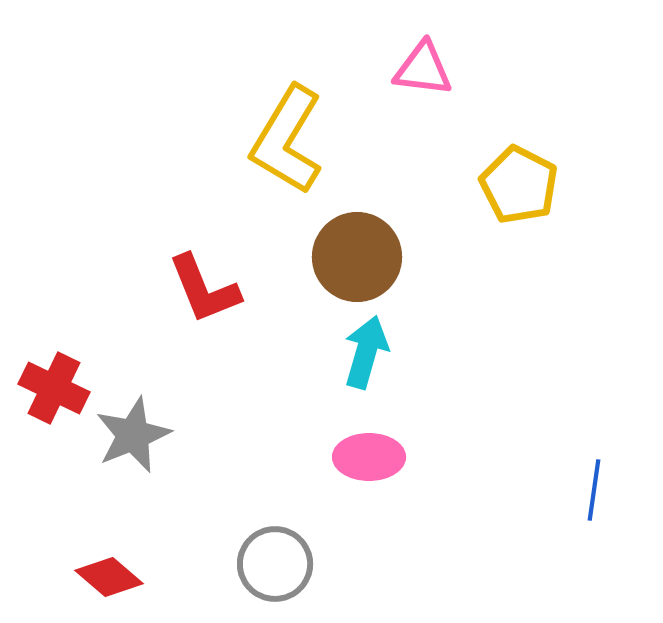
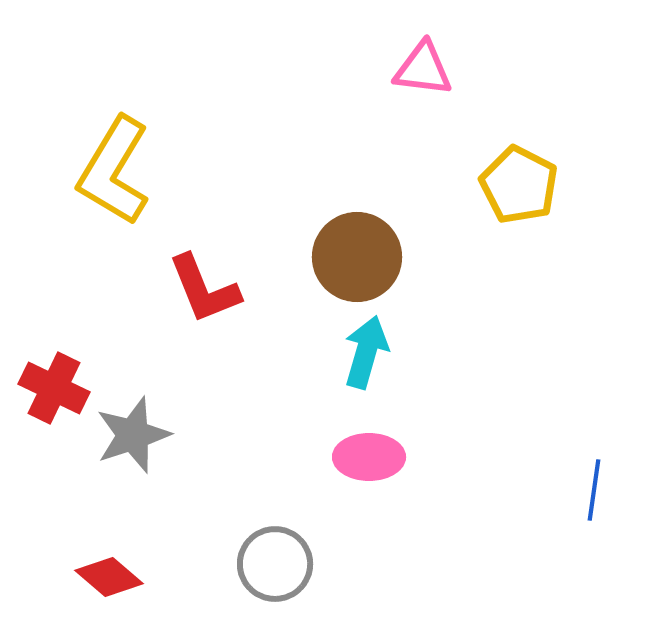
yellow L-shape: moved 173 px left, 31 px down
gray star: rotated 4 degrees clockwise
